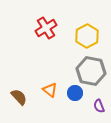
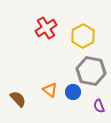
yellow hexagon: moved 4 px left
blue circle: moved 2 px left, 1 px up
brown semicircle: moved 1 px left, 2 px down
